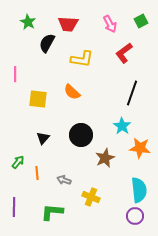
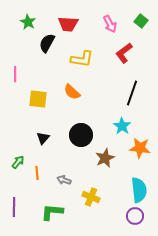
green square: rotated 24 degrees counterclockwise
